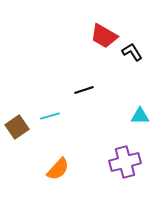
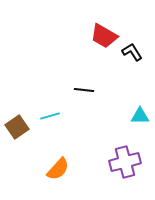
black line: rotated 24 degrees clockwise
